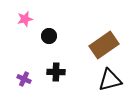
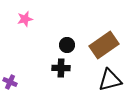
black circle: moved 18 px right, 9 px down
black cross: moved 5 px right, 4 px up
purple cross: moved 14 px left, 3 px down
